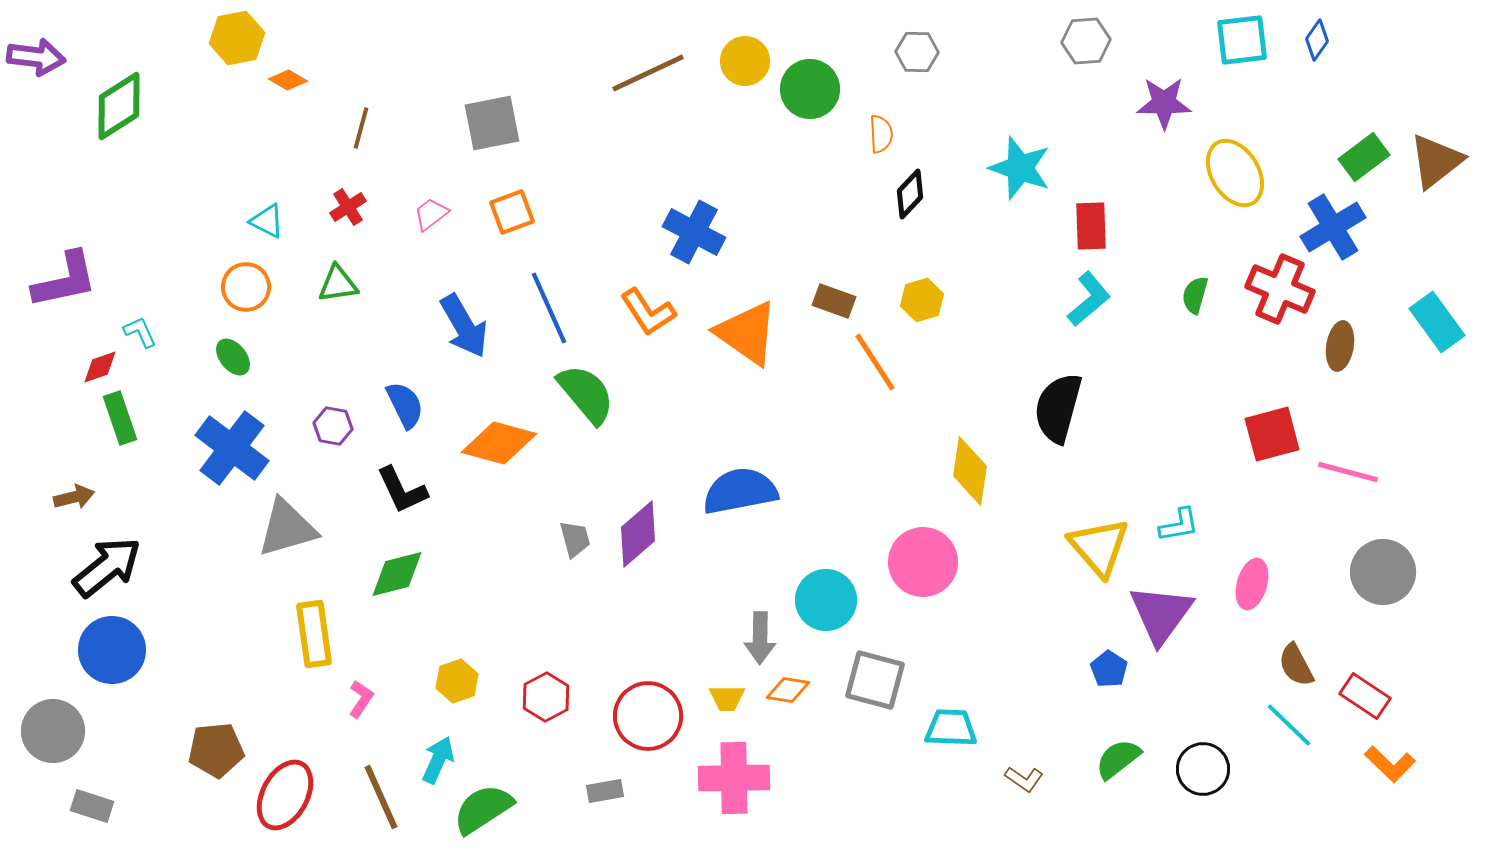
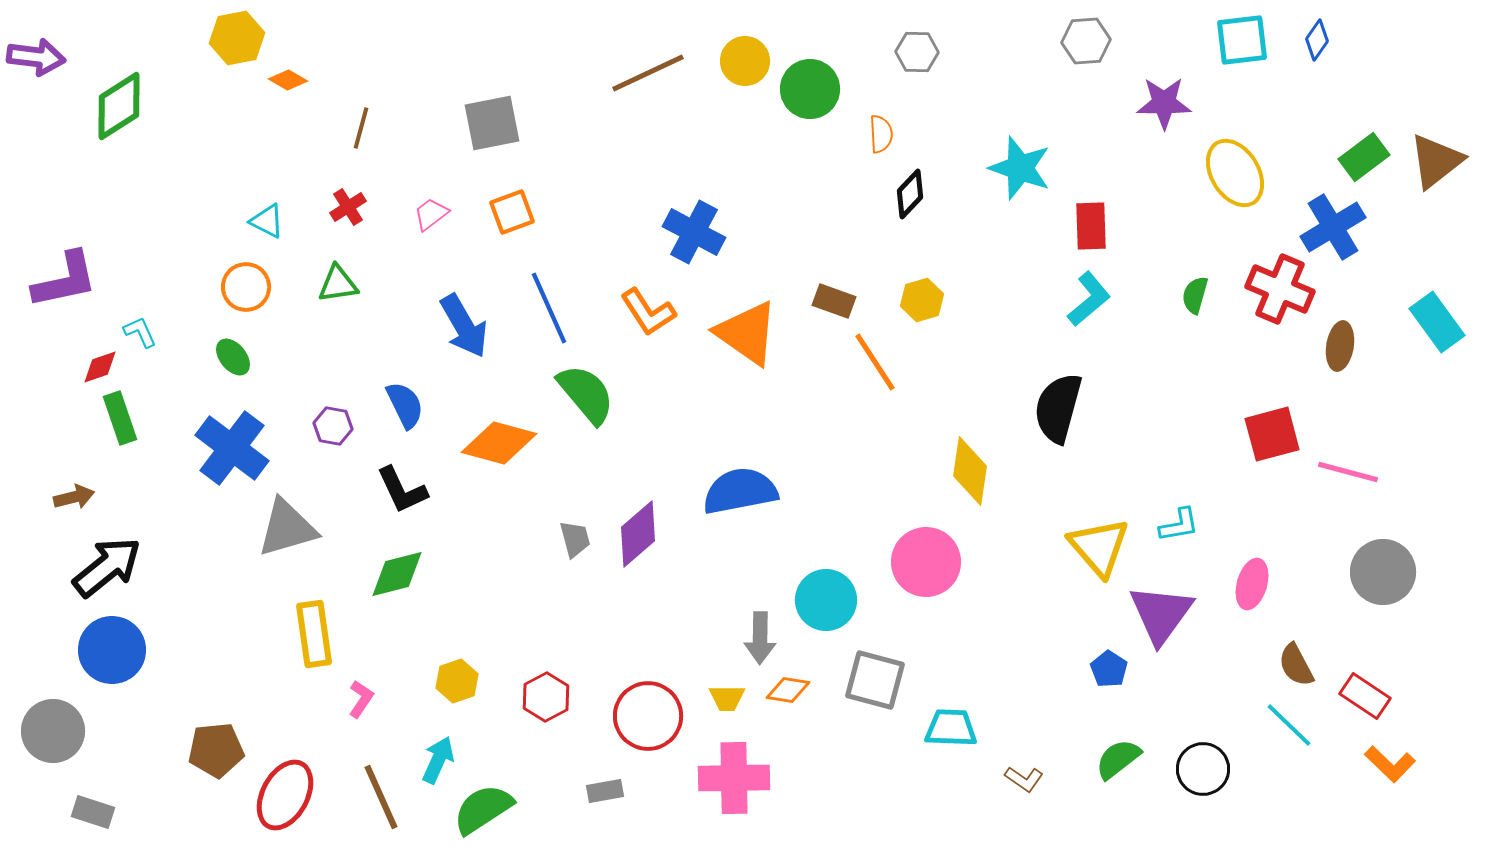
pink circle at (923, 562): moved 3 px right
gray rectangle at (92, 806): moved 1 px right, 6 px down
